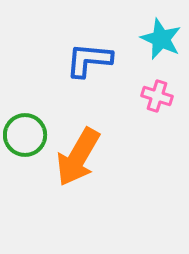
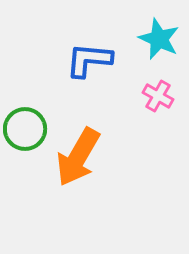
cyan star: moved 2 px left
pink cross: moved 1 px right; rotated 12 degrees clockwise
green circle: moved 6 px up
